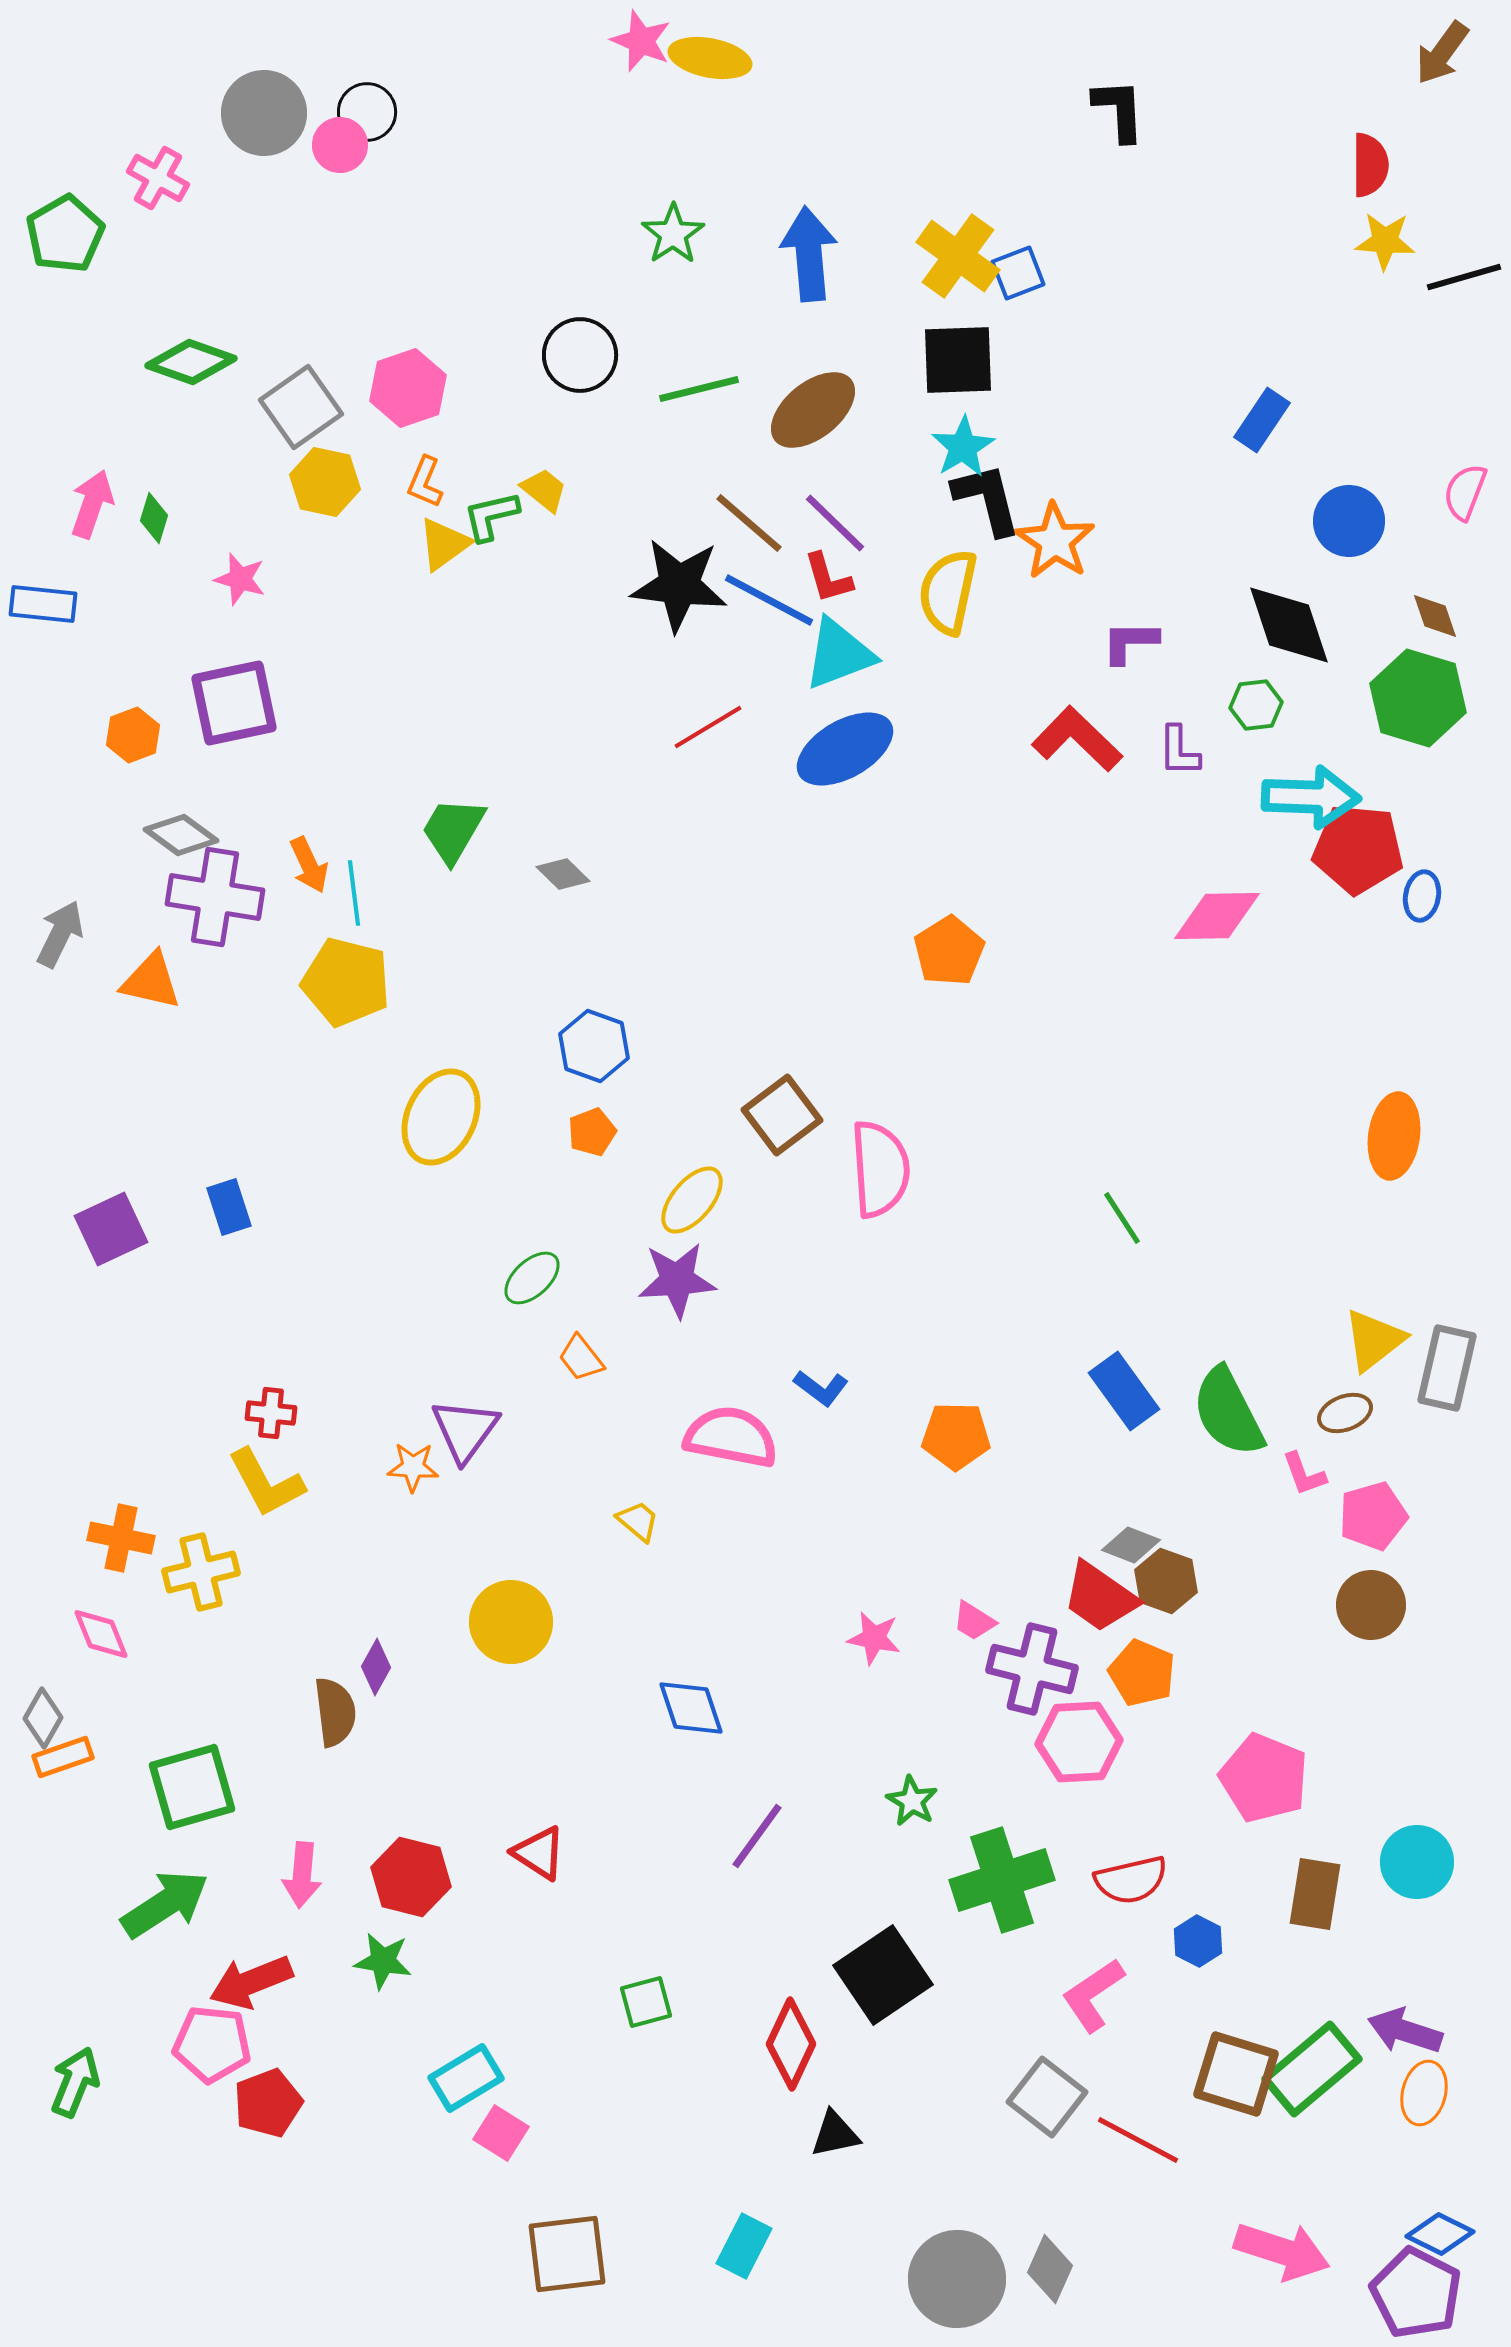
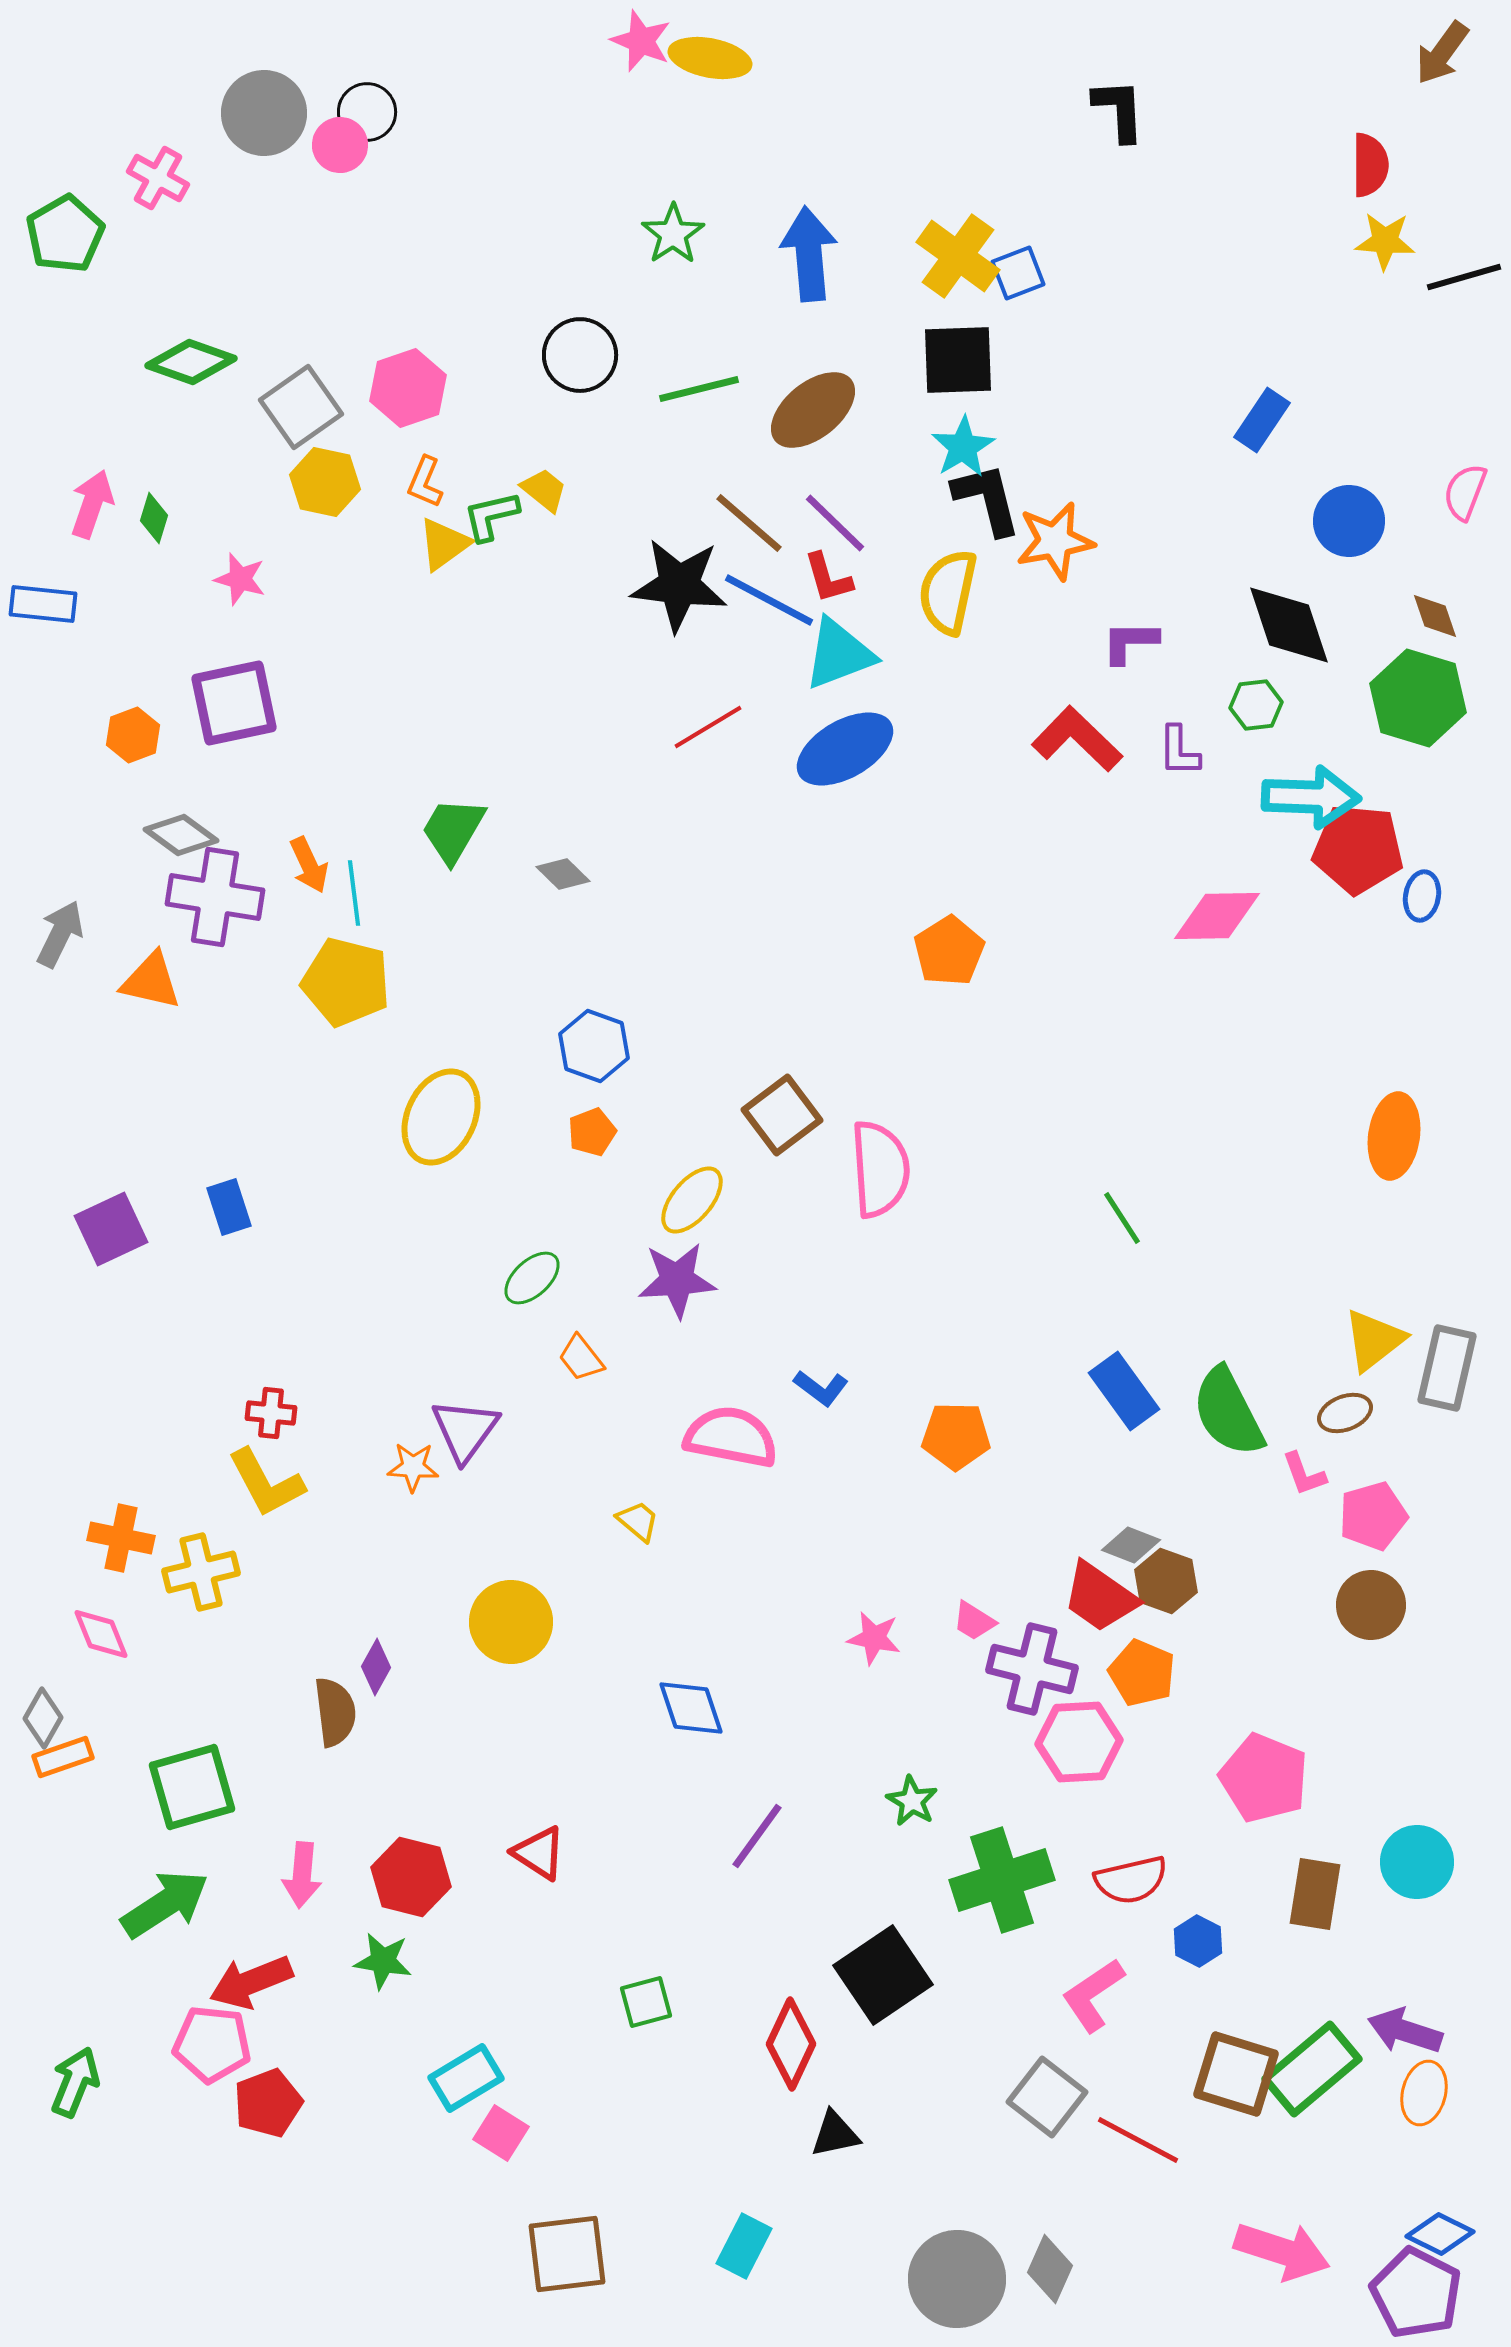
orange star at (1055, 541): rotated 28 degrees clockwise
